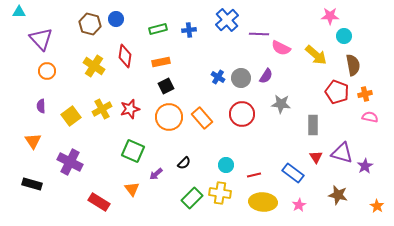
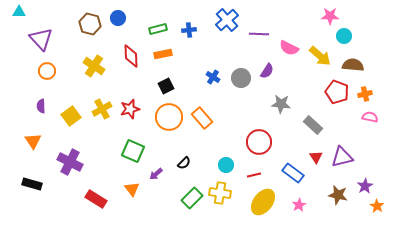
blue circle at (116, 19): moved 2 px right, 1 px up
pink semicircle at (281, 48): moved 8 px right
yellow arrow at (316, 55): moved 4 px right, 1 px down
red diamond at (125, 56): moved 6 px right; rotated 10 degrees counterclockwise
orange rectangle at (161, 62): moved 2 px right, 8 px up
brown semicircle at (353, 65): rotated 75 degrees counterclockwise
purple semicircle at (266, 76): moved 1 px right, 5 px up
blue cross at (218, 77): moved 5 px left
red circle at (242, 114): moved 17 px right, 28 px down
gray rectangle at (313, 125): rotated 48 degrees counterclockwise
purple triangle at (342, 153): moved 4 px down; rotated 30 degrees counterclockwise
purple star at (365, 166): moved 20 px down
red rectangle at (99, 202): moved 3 px left, 3 px up
yellow ellipse at (263, 202): rotated 56 degrees counterclockwise
